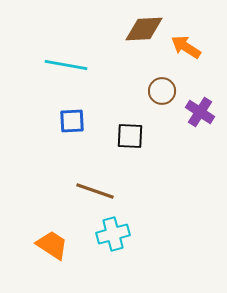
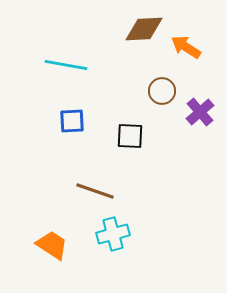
purple cross: rotated 16 degrees clockwise
